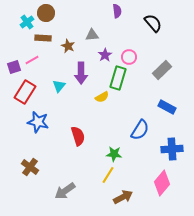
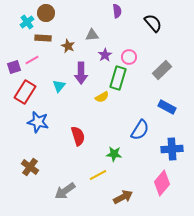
yellow line: moved 10 px left; rotated 30 degrees clockwise
